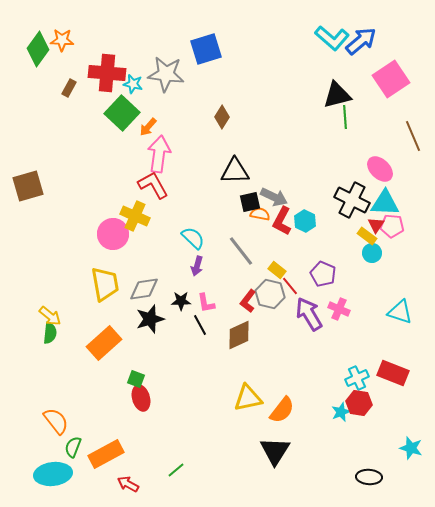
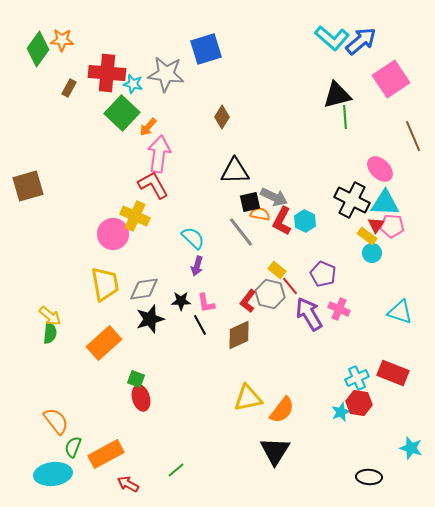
gray line at (241, 251): moved 19 px up
